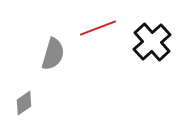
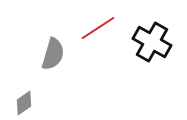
red line: rotated 12 degrees counterclockwise
black cross: rotated 18 degrees counterclockwise
